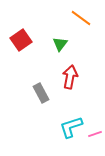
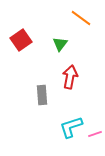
gray rectangle: moved 1 px right, 2 px down; rotated 24 degrees clockwise
